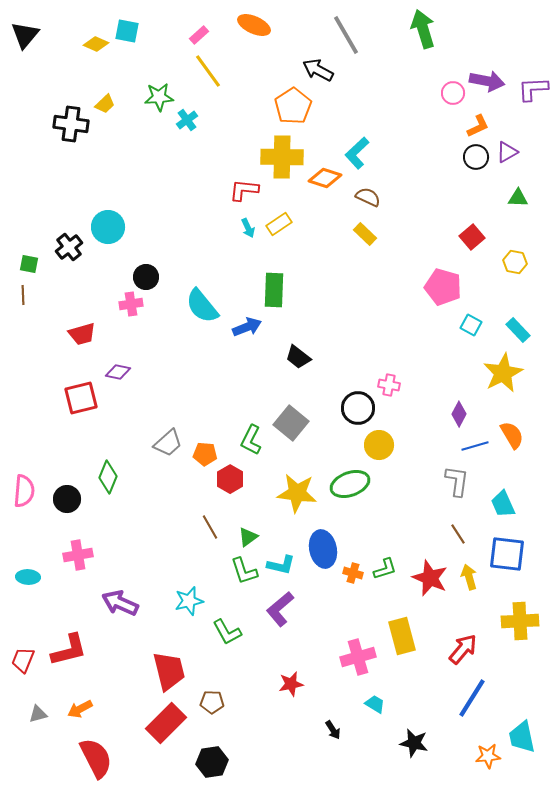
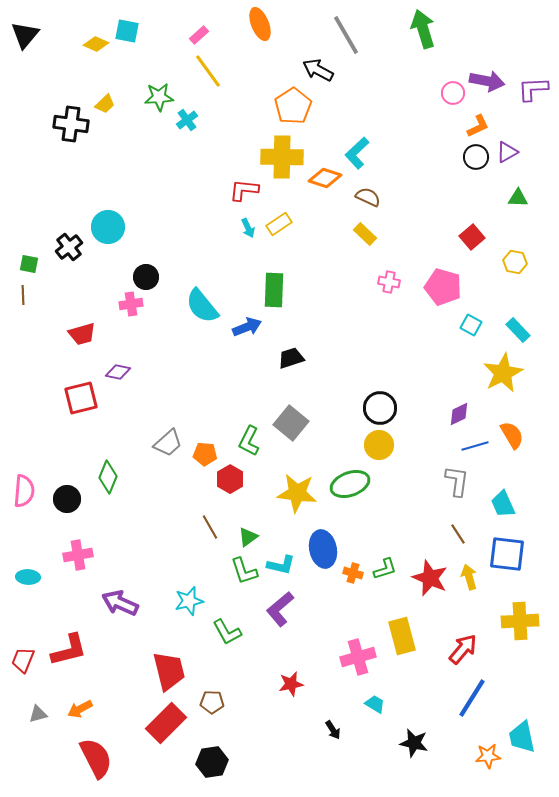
orange ellipse at (254, 25): moved 6 px right, 1 px up; rotated 44 degrees clockwise
black trapezoid at (298, 357): moved 7 px left, 1 px down; rotated 124 degrees clockwise
pink cross at (389, 385): moved 103 px up
black circle at (358, 408): moved 22 px right
purple diamond at (459, 414): rotated 35 degrees clockwise
green L-shape at (251, 440): moved 2 px left, 1 px down
